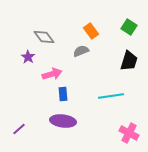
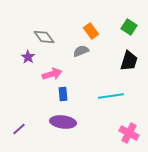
purple ellipse: moved 1 px down
